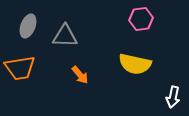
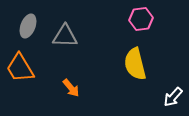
yellow semicircle: rotated 64 degrees clockwise
orange trapezoid: rotated 68 degrees clockwise
orange arrow: moved 9 px left, 13 px down
white arrow: rotated 30 degrees clockwise
